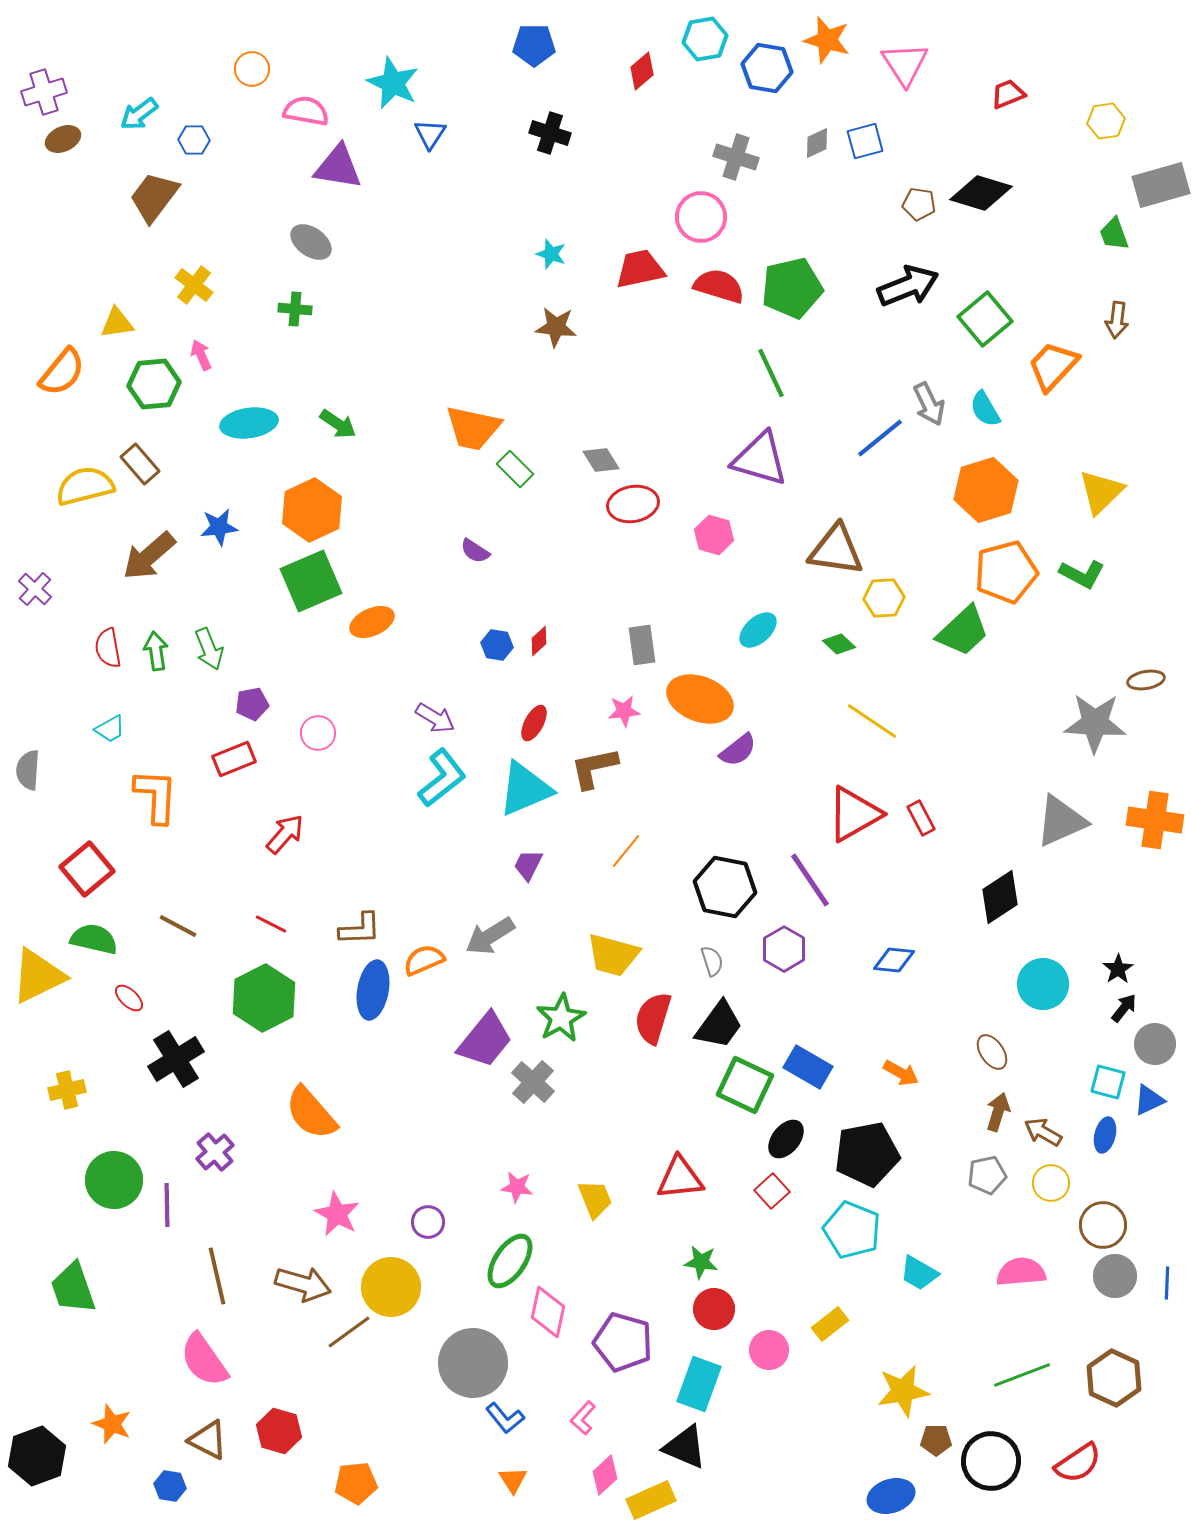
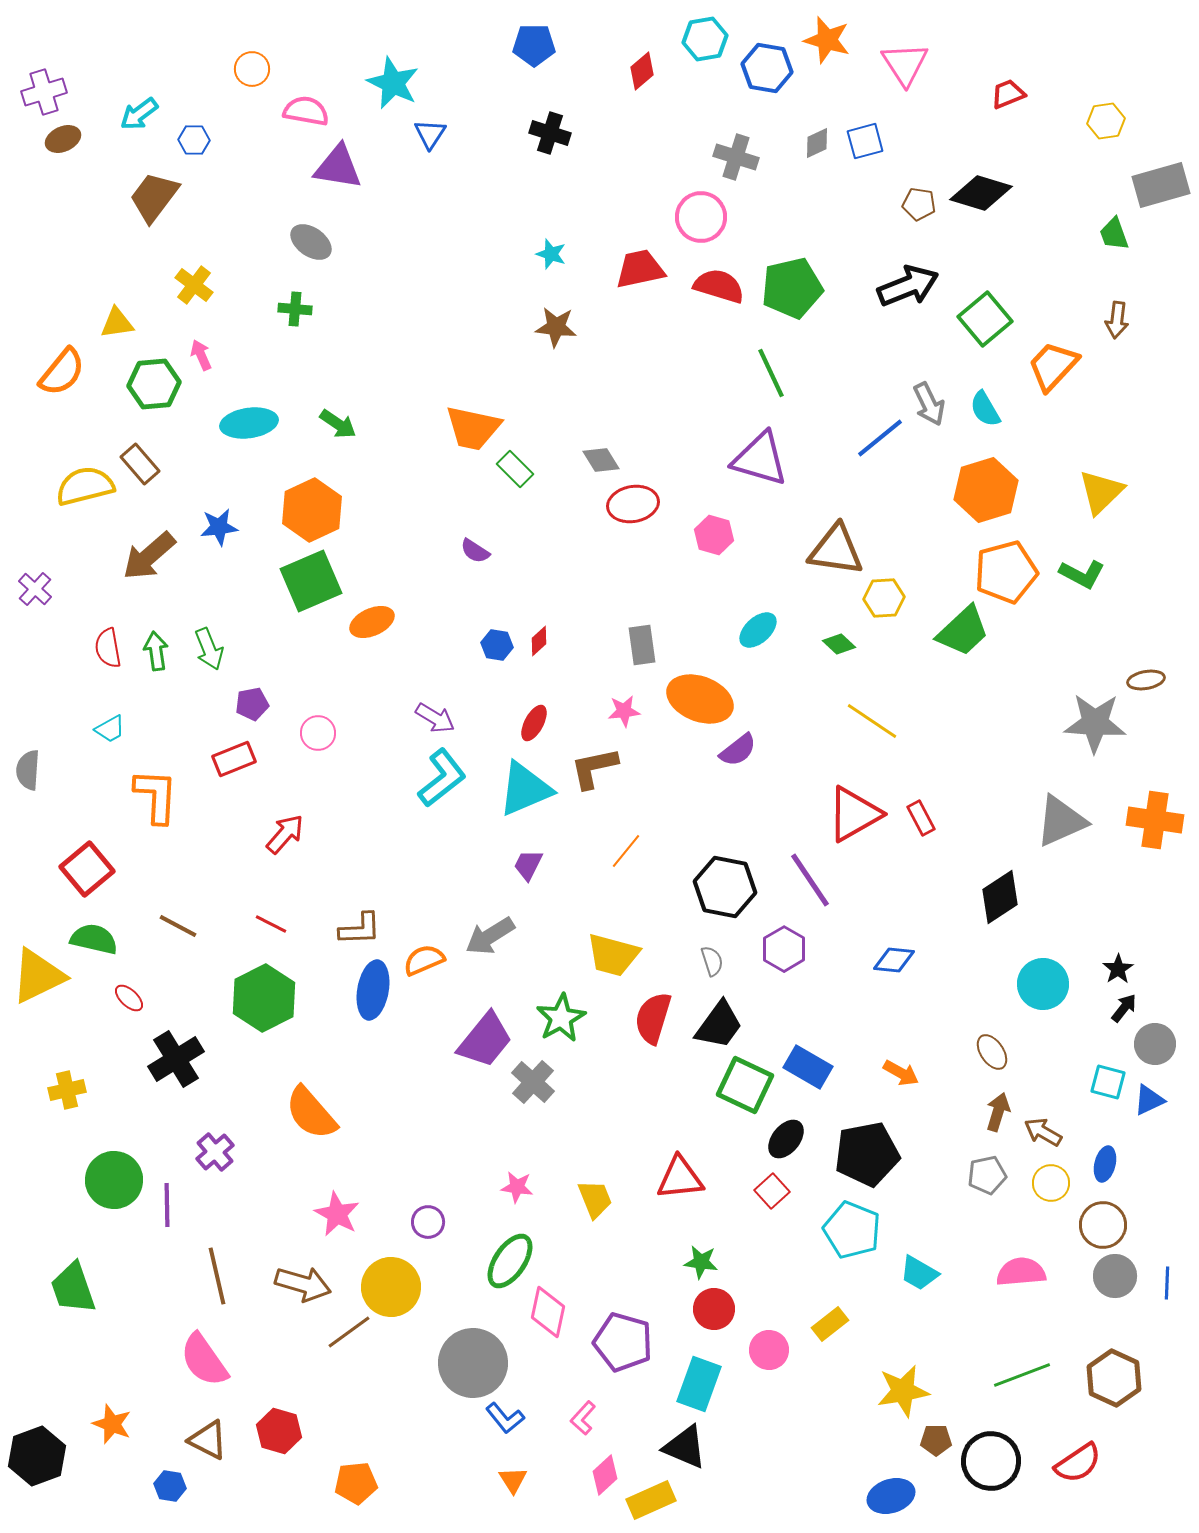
blue ellipse at (1105, 1135): moved 29 px down
